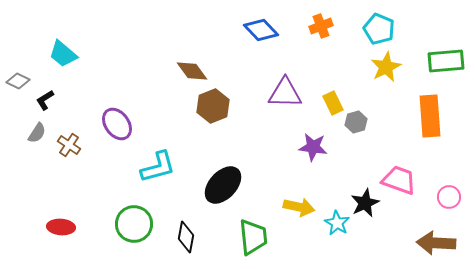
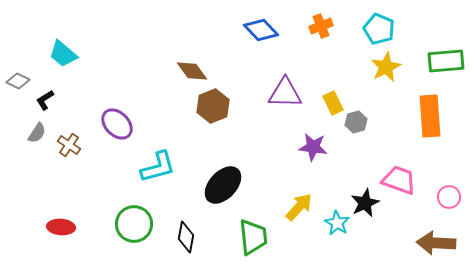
purple ellipse: rotated 8 degrees counterclockwise
yellow arrow: rotated 60 degrees counterclockwise
